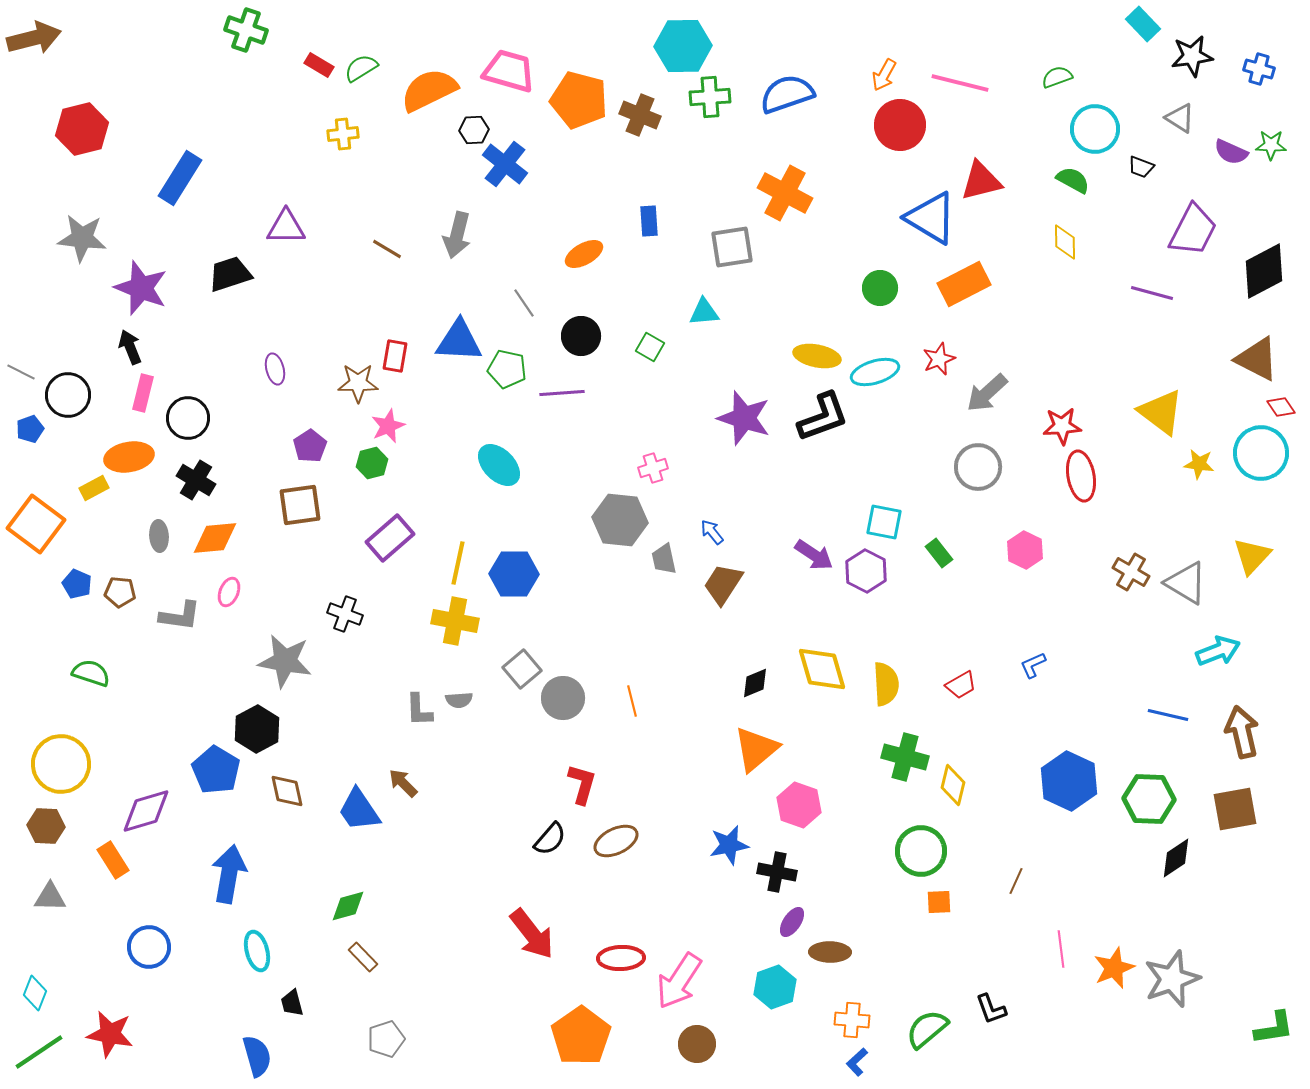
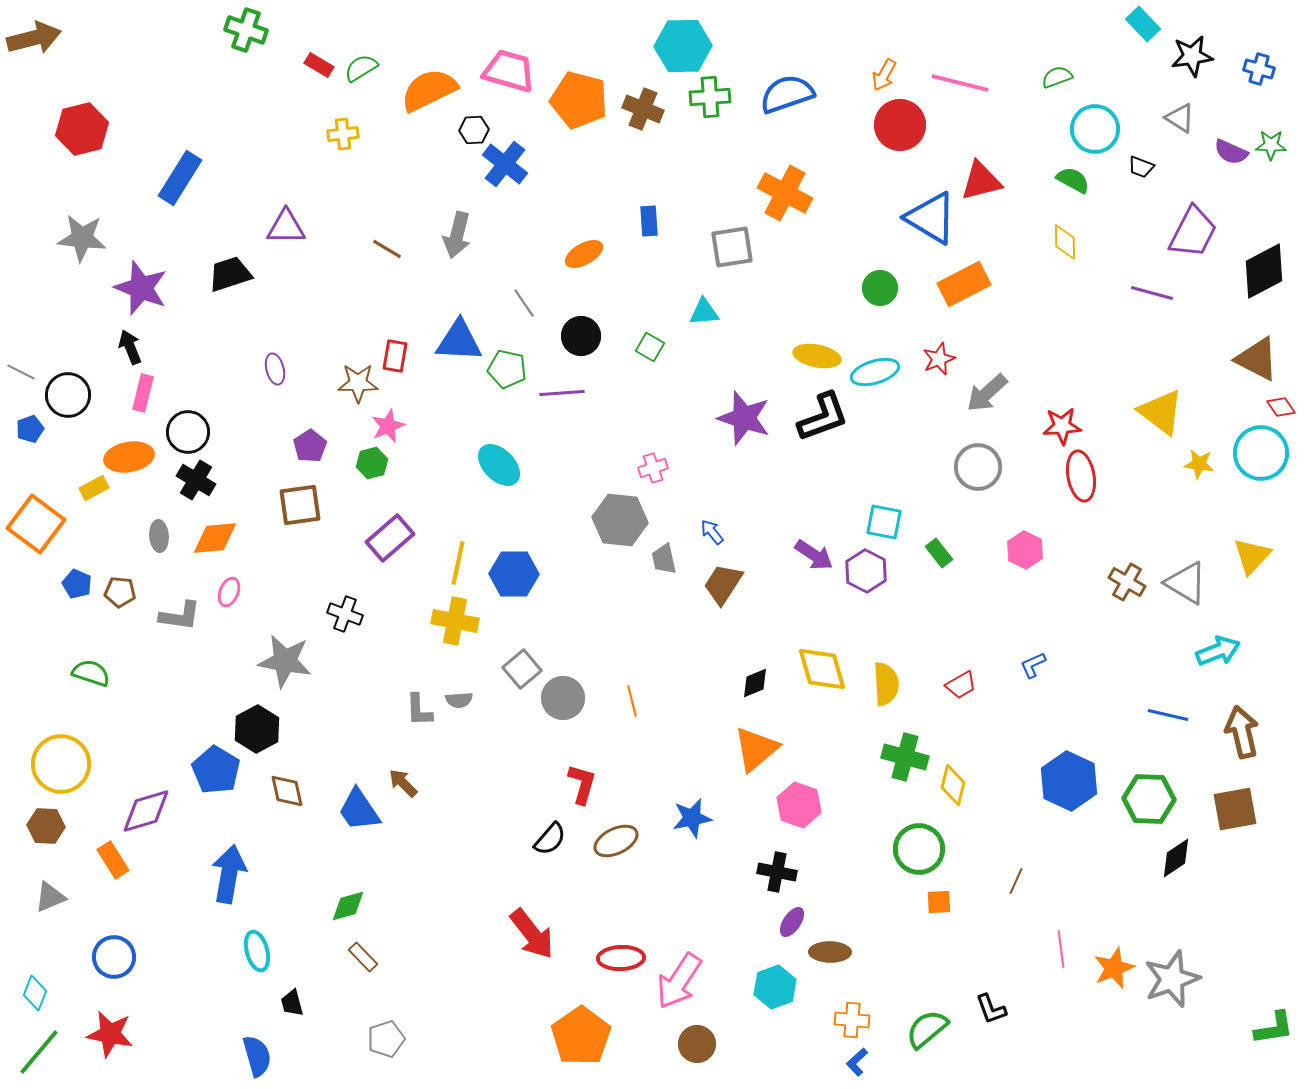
brown cross at (640, 115): moved 3 px right, 6 px up
purple trapezoid at (1193, 230): moved 2 px down
black circle at (188, 418): moved 14 px down
brown cross at (1131, 572): moved 4 px left, 10 px down
blue star at (729, 845): moved 37 px left, 27 px up
green circle at (921, 851): moved 2 px left, 2 px up
gray triangle at (50, 897): rotated 24 degrees counterclockwise
blue circle at (149, 947): moved 35 px left, 10 px down
green line at (39, 1052): rotated 16 degrees counterclockwise
